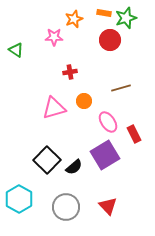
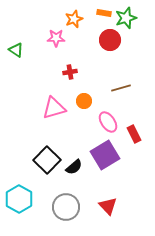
pink star: moved 2 px right, 1 px down
